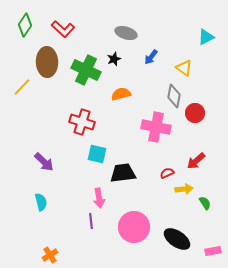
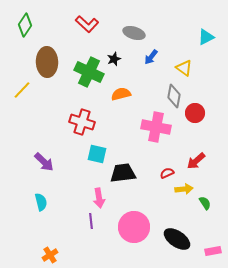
red L-shape: moved 24 px right, 5 px up
gray ellipse: moved 8 px right
green cross: moved 3 px right, 2 px down
yellow line: moved 3 px down
